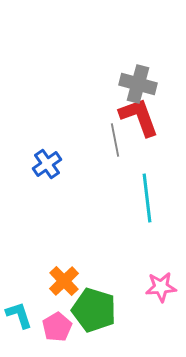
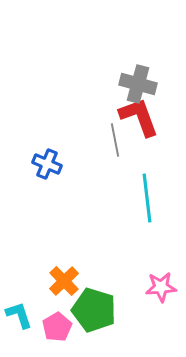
blue cross: rotated 32 degrees counterclockwise
